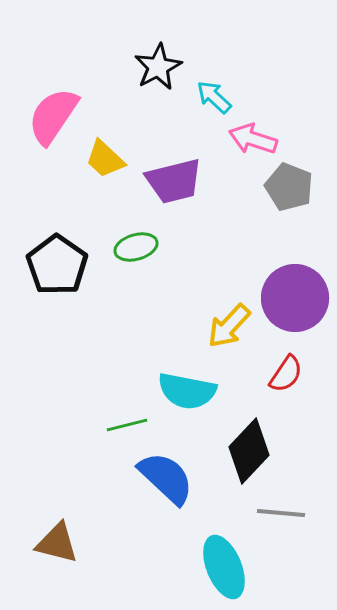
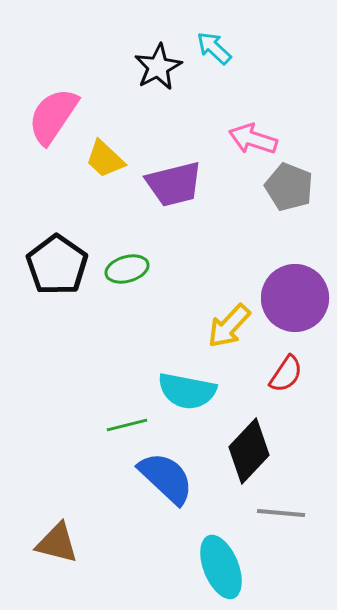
cyan arrow: moved 49 px up
purple trapezoid: moved 3 px down
green ellipse: moved 9 px left, 22 px down
cyan ellipse: moved 3 px left
